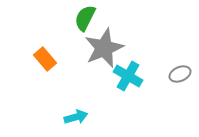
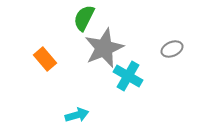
green semicircle: moved 1 px left
gray ellipse: moved 8 px left, 25 px up
cyan arrow: moved 1 px right, 2 px up
